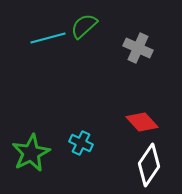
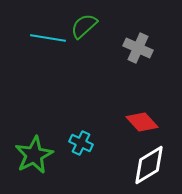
cyan line: rotated 24 degrees clockwise
green star: moved 3 px right, 2 px down
white diamond: rotated 24 degrees clockwise
